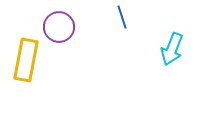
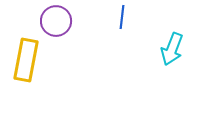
blue line: rotated 25 degrees clockwise
purple circle: moved 3 px left, 6 px up
